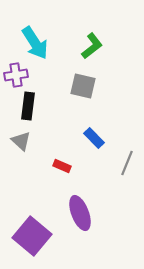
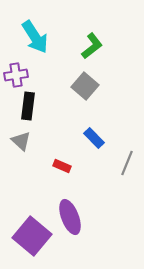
cyan arrow: moved 6 px up
gray square: moved 2 px right; rotated 28 degrees clockwise
purple ellipse: moved 10 px left, 4 px down
